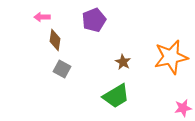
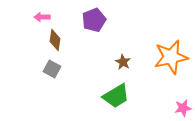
gray square: moved 10 px left
